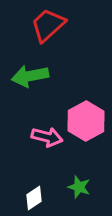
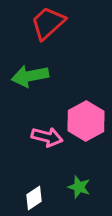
red trapezoid: moved 2 px up
